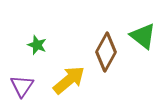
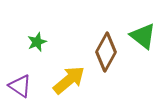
green star: moved 3 px up; rotated 30 degrees clockwise
purple triangle: moved 2 px left; rotated 30 degrees counterclockwise
